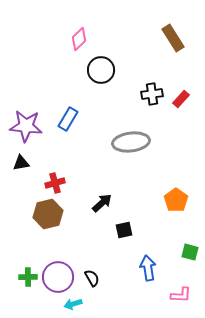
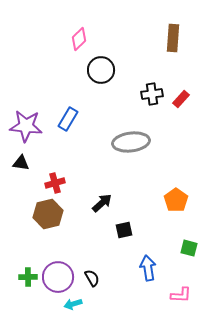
brown rectangle: rotated 36 degrees clockwise
black triangle: rotated 18 degrees clockwise
green square: moved 1 px left, 4 px up
